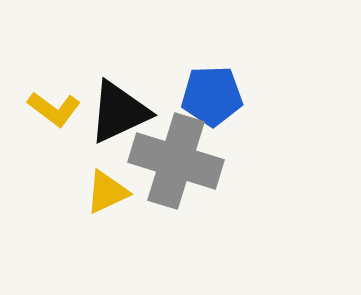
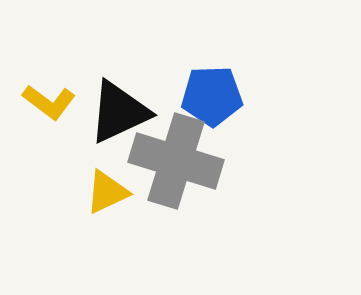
yellow L-shape: moved 5 px left, 7 px up
